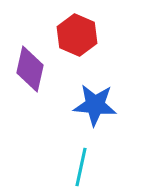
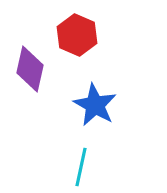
blue star: rotated 24 degrees clockwise
